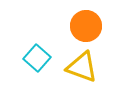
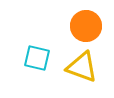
cyan square: rotated 28 degrees counterclockwise
